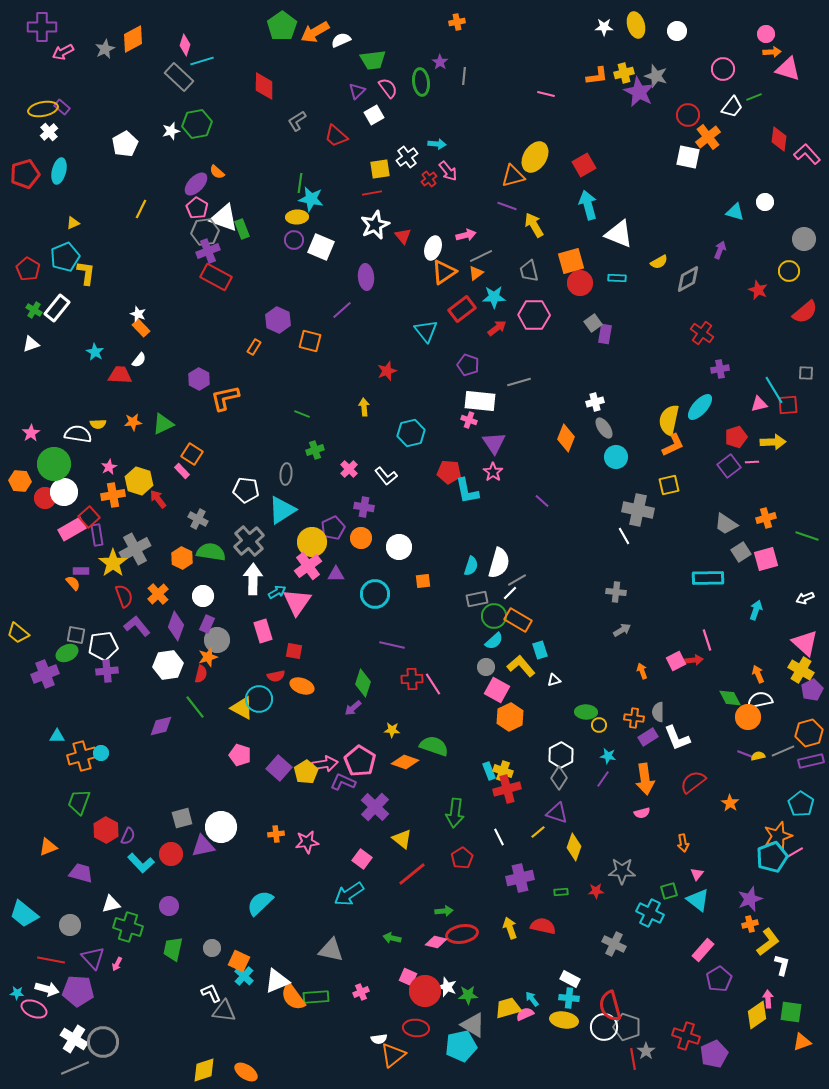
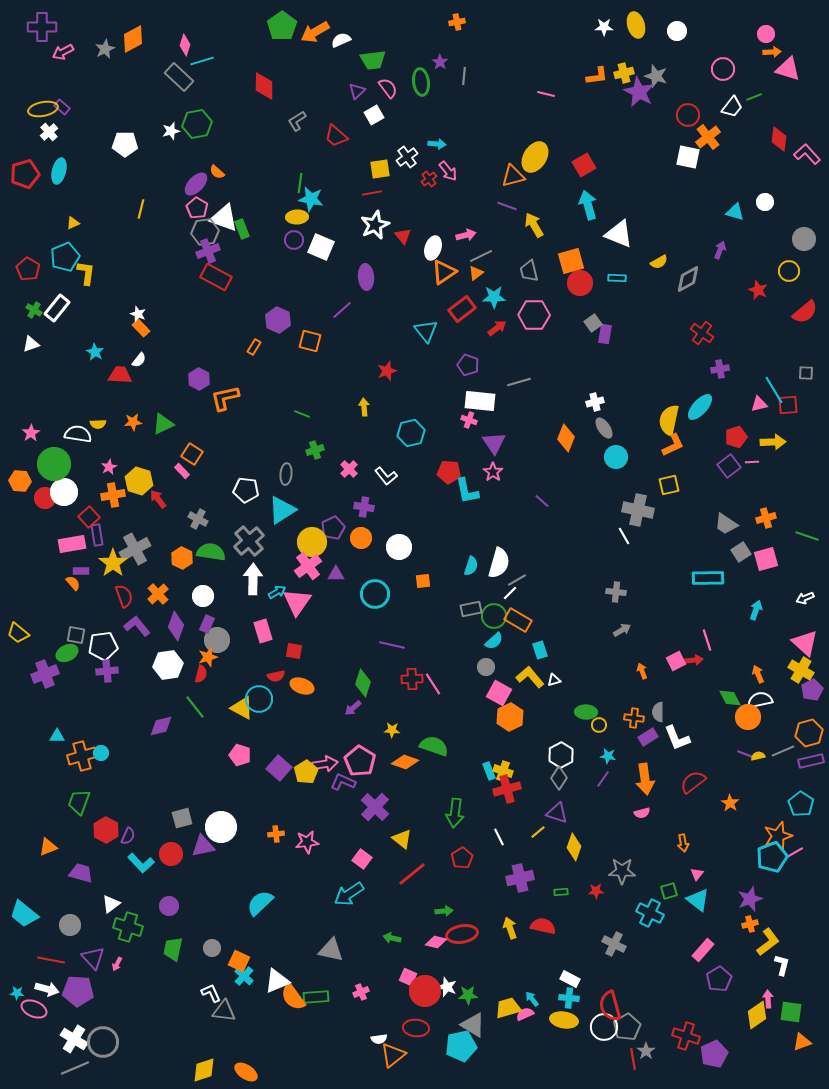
white pentagon at (125, 144): rotated 30 degrees clockwise
yellow line at (141, 209): rotated 12 degrees counterclockwise
pink rectangle at (72, 529): moved 15 px down; rotated 20 degrees clockwise
gray rectangle at (477, 599): moved 6 px left, 10 px down
yellow L-shape at (521, 666): moved 9 px right, 11 px down
pink square at (497, 690): moved 2 px right, 3 px down
white triangle at (111, 904): rotated 24 degrees counterclockwise
gray pentagon at (627, 1027): rotated 24 degrees clockwise
